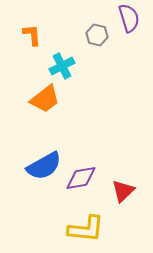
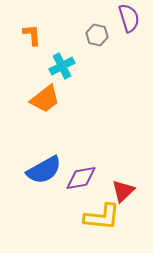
blue semicircle: moved 4 px down
yellow L-shape: moved 16 px right, 12 px up
